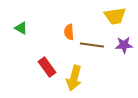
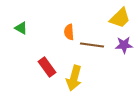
yellow trapezoid: moved 5 px right, 2 px down; rotated 35 degrees counterclockwise
